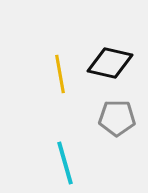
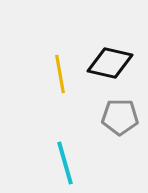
gray pentagon: moved 3 px right, 1 px up
